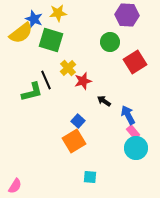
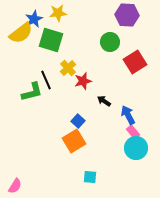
blue star: rotated 24 degrees clockwise
